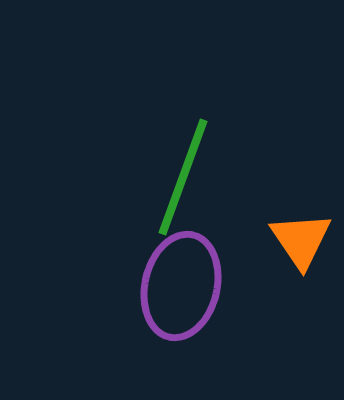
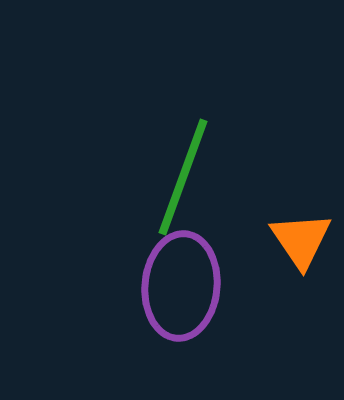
purple ellipse: rotated 8 degrees counterclockwise
